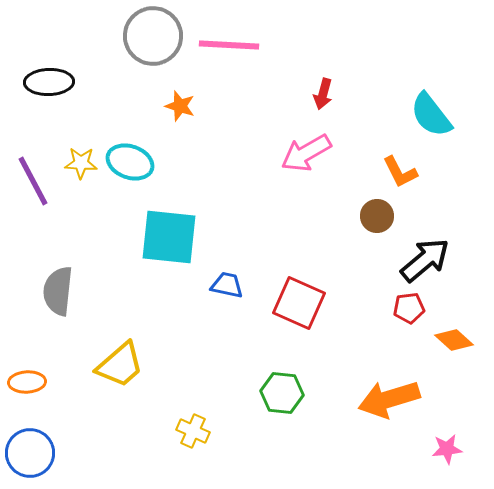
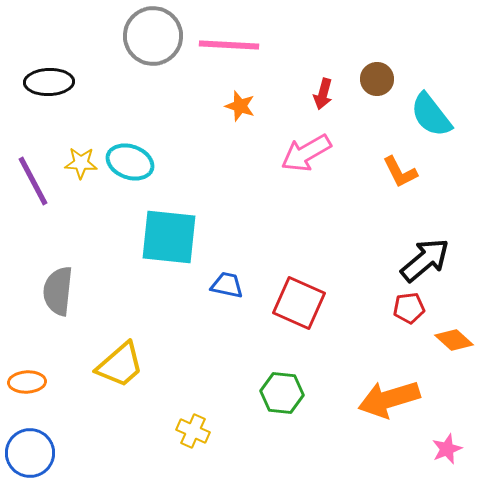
orange star: moved 60 px right
brown circle: moved 137 px up
pink star: rotated 16 degrees counterclockwise
